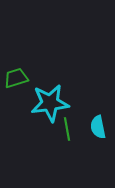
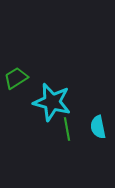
green trapezoid: rotated 15 degrees counterclockwise
cyan star: moved 2 px right, 1 px up; rotated 21 degrees clockwise
